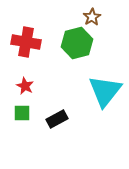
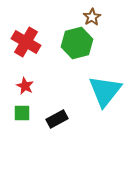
red cross: rotated 20 degrees clockwise
